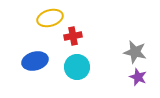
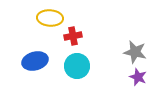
yellow ellipse: rotated 20 degrees clockwise
cyan circle: moved 1 px up
